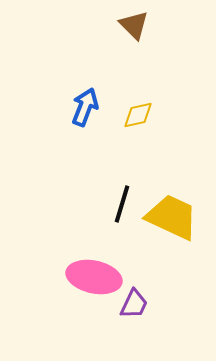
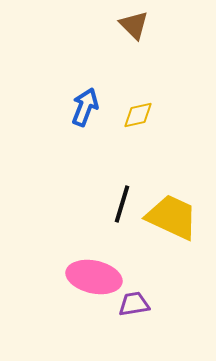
purple trapezoid: rotated 124 degrees counterclockwise
